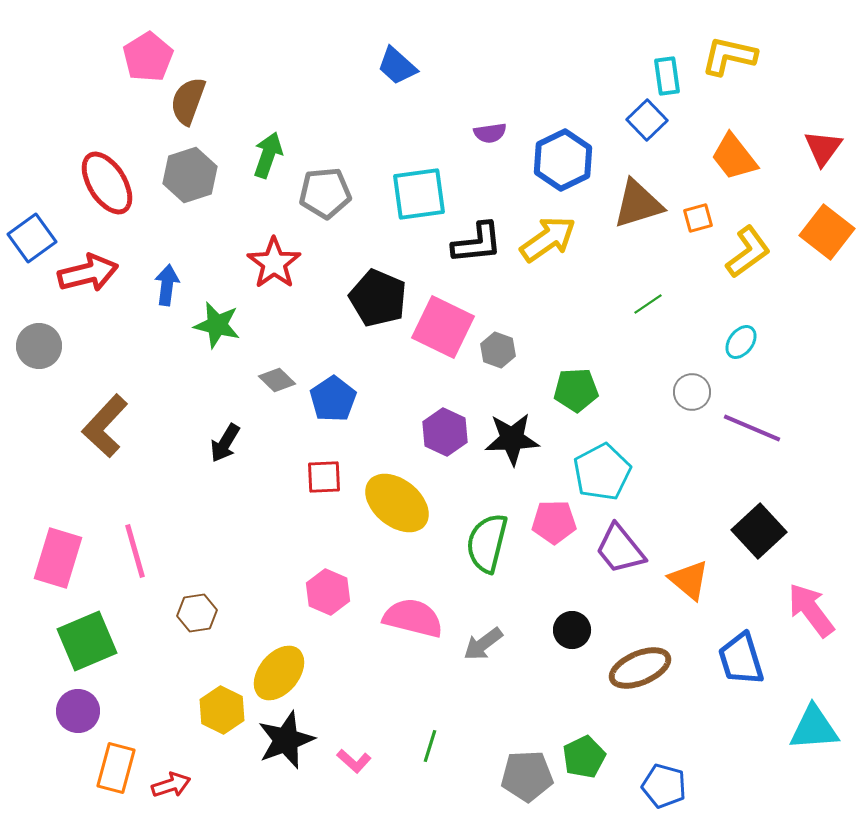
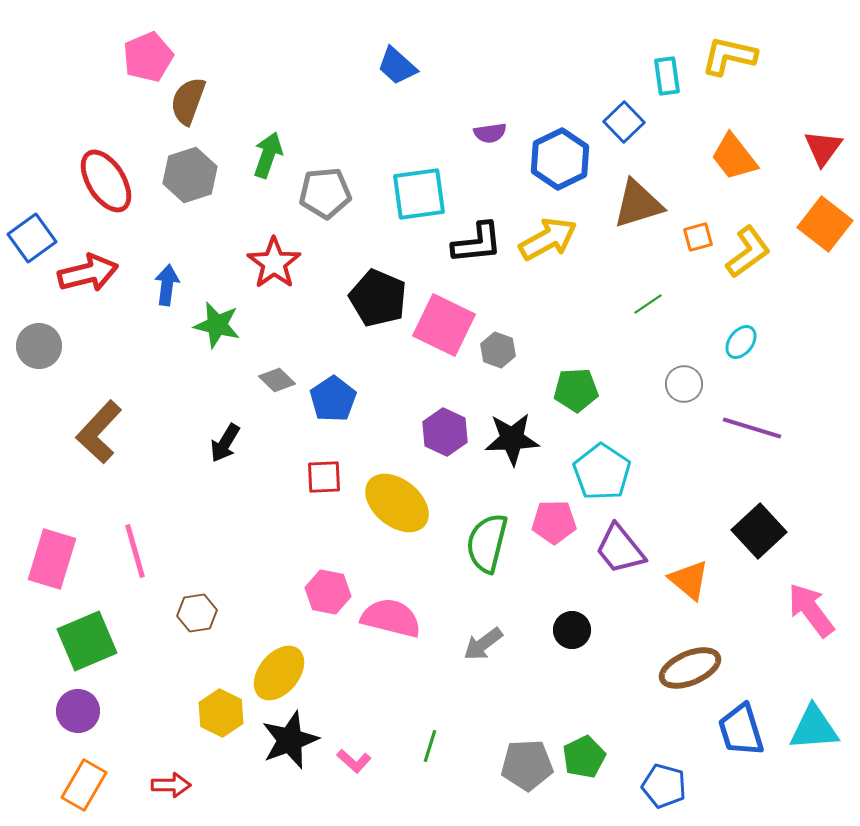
pink pentagon at (148, 57): rotated 9 degrees clockwise
blue square at (647, 120): moved 23 px left, 2 px down
blue hexagon at (563, 160): moved 3 px left, 1 px up
red ellipse at (107, 183): moved 1 px left, 2 px up
orange square at (698, 218): moved 19 px down
orange square at (827, 232): moved 2 px left, 8 px up
yellow arrow at (548, 239): rotated 6 degrees clockwise
pink square at (443, 327): moved 1 px right, 2 px up
gray circle at (692, 392): moved 8 px left, 8 px up
brown L-shape at (105, 426): moved 6 px left, 6 px down
purple line at (752, 428): rotated 6 degrees counterclockwise
cyan pentagon at (602, 472): rotated 10 degrees counterclockwise
pink rectangle at (58, 558): moved 6 px left, 1 px down
pink hexagon at (328, 592): rotated 12 degrees counterclockwise
pink semicircle at (413, 618): moved 22 px left
blue trapezoid at (741, 659): moved 71 px down
brown ellipse at (640, 668): moved 50 px right
yellow hexagon at (222, 710): moved 1 px left, 3 px down
black star at (286, 740): moved 4 px right
orange rectangle at (116, 768): moved 32 px left, 17 px down; rotated 15 degrees clockwise
gray pentagon at (527, 776): moved 11 px up
red arrow at (171, 785): rotated 18 degrees clockwise
